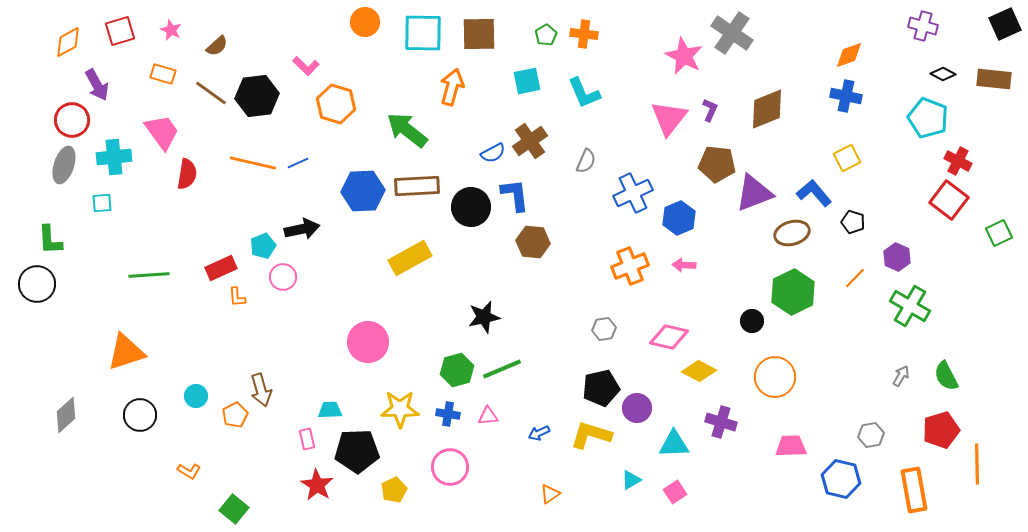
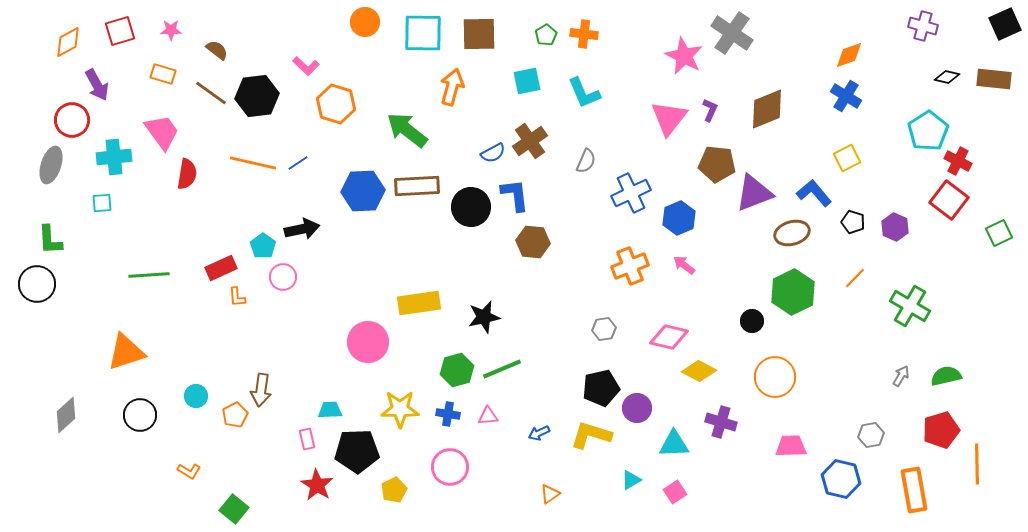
pink star at (171, 30): rotated 25 degrees counterclockwise
brown semicircle at (217, 46): moved 4 px down; rotated 100 degrees counterclockwise
black diamond at (943, 74): moved 4 px right, 3 px down; rotated 15 degrees counterclockwise
blue cross at (846, 96): rotated 20 degrees clockwise
cyan pentagon at (928, 118): moved 13 px down; rotated 18 degrees clockwise
blue line at (298, 163): rotated 10 degrees counterclockwise
gray ellipse at (64, 165): moved 13 px left
blue cross at (633, 193): moved 2 px left
cyan pentagon at (263, 246): rotated 15 degrees counterclockwise
purple hexagon at (897, 257): moved 2 px left, 30 px up
yellow rectangle at (410, 258): moved 9 px right, 45 px down; rotated 21 degrees clockwise
pink arrow at (684, 265): rotated 35 degrees clockwise
green semicircle at (946, 376): rotated 104 degrees clockwise
brown arrow at (261, 390): rotated 24 degrees clockwise
